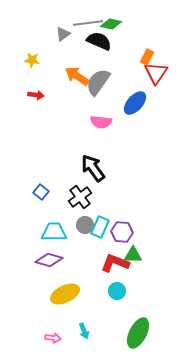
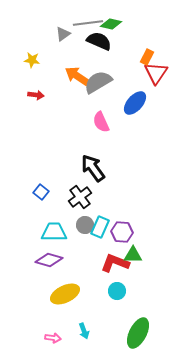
gray semicircle: rotated 24 degrees clockwise
pink semicircle: rotated 60 degrees clockwise
